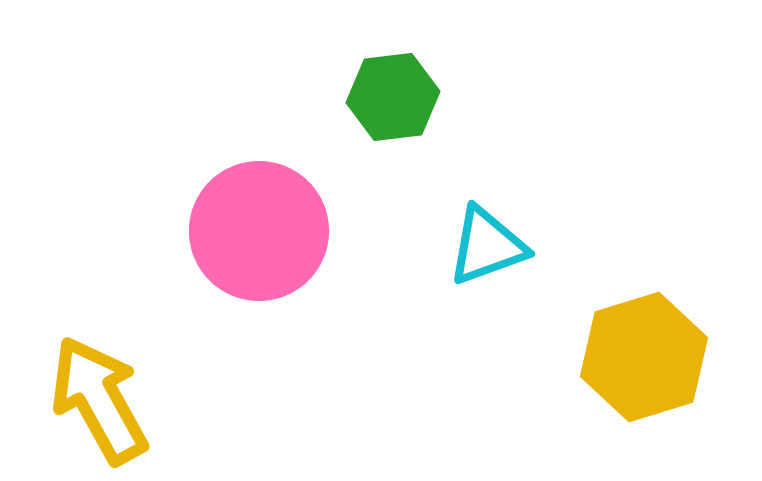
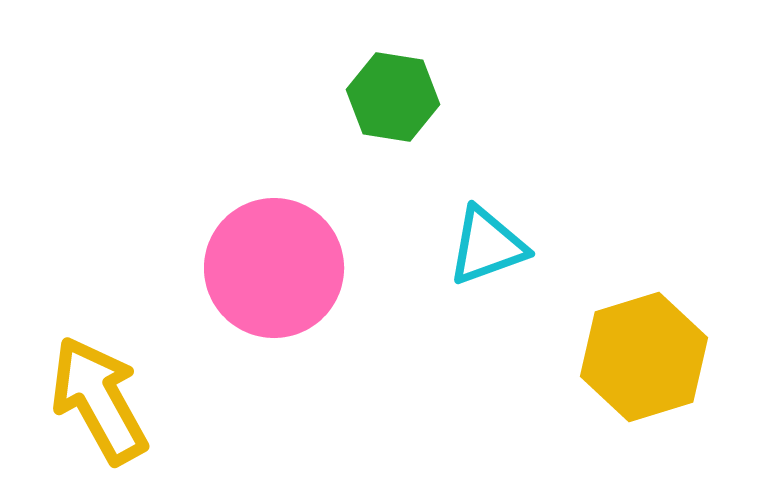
green hexagon: rotated 16 degrees clockwise
pink circle: moved 15 px right, 37 px down
